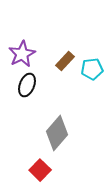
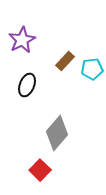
purple star: moved 14 px up
